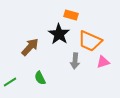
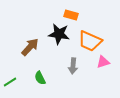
black star: rotated 25 degrees counterclockwise
gray arrow: moved 2 px left, 5 px down
